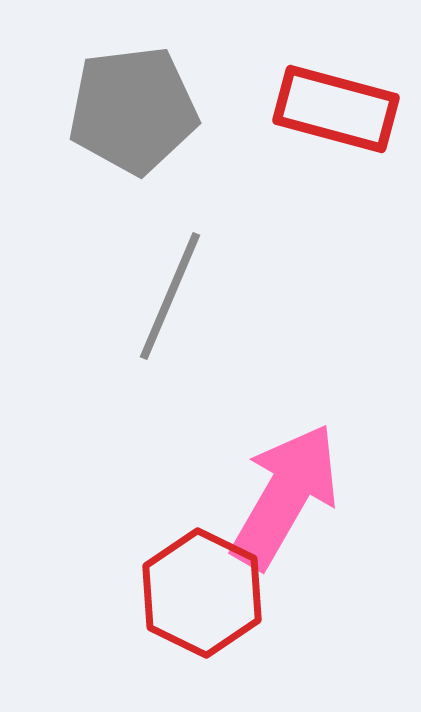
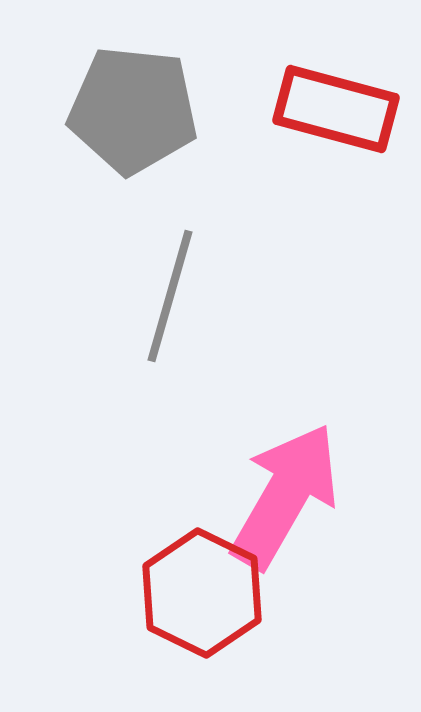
gray pentagon: rotated 13 degrees clockwise
gray line: rotated 7 degrees counterclockwise
